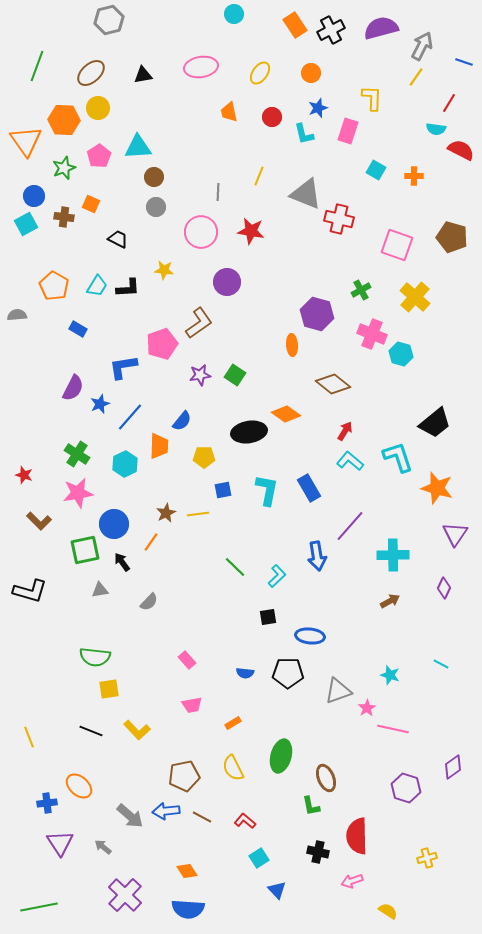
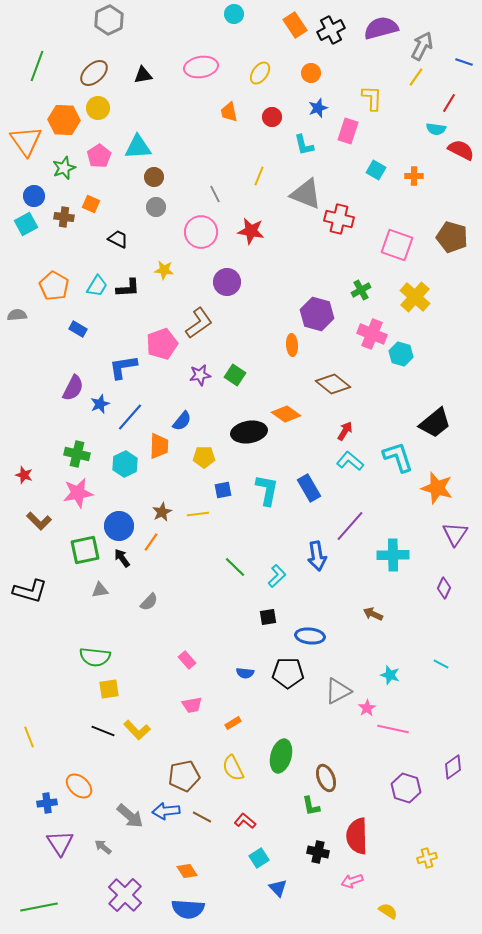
gray hexagon at (109, 20): rotated 12 degrees counterclockwise
brown ellipse at (91, 73): moved 3 px right
cyan L-shape at (304, 134): moved 11 px down
gray line at (218, 192): moved 3 px left, 2 px down; rotated 30 degrees counterclockwise
green cross at (77, 454): rotated 20 degrees counterclockwise
brown star at (166, 513): moved 4 px left, 1 px up
blue circle at (114, 524): moved 5 px right, 2 px down
black arrow at (122, 562): moved 4 px up
brown arrow at (390, 601): moved 17 px left, 13 px down; rotated 126 degrees counterclockwise
gray triangle at (338, 691): rotated 8 degrees counterclockwise
black line at (91, 731): moved 12 px right
blue triangle at (277, 890): moved 1 px right, 2 px up
